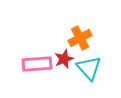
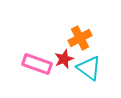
pink rectangle: rotated 24 degrees clockwise
cyan triangle: rotated 12 degrees counterclockwise
